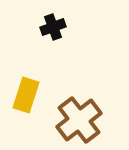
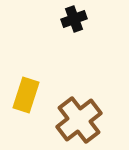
black cross: moved 21 px right, 8 px up
